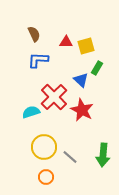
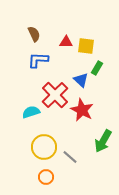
yellow square: rotated 24 degrees clockwise
red cross: moved 1 px right, 2 px up
green arrow: moved 14 px up; rotated 25 degrees clockwise
